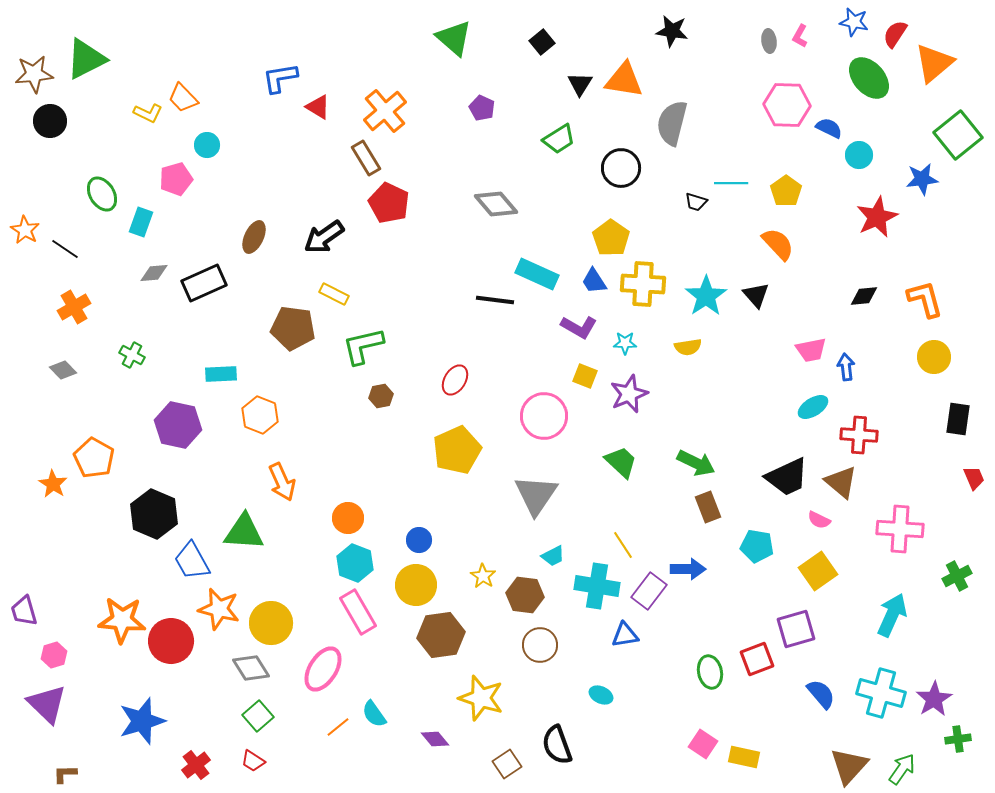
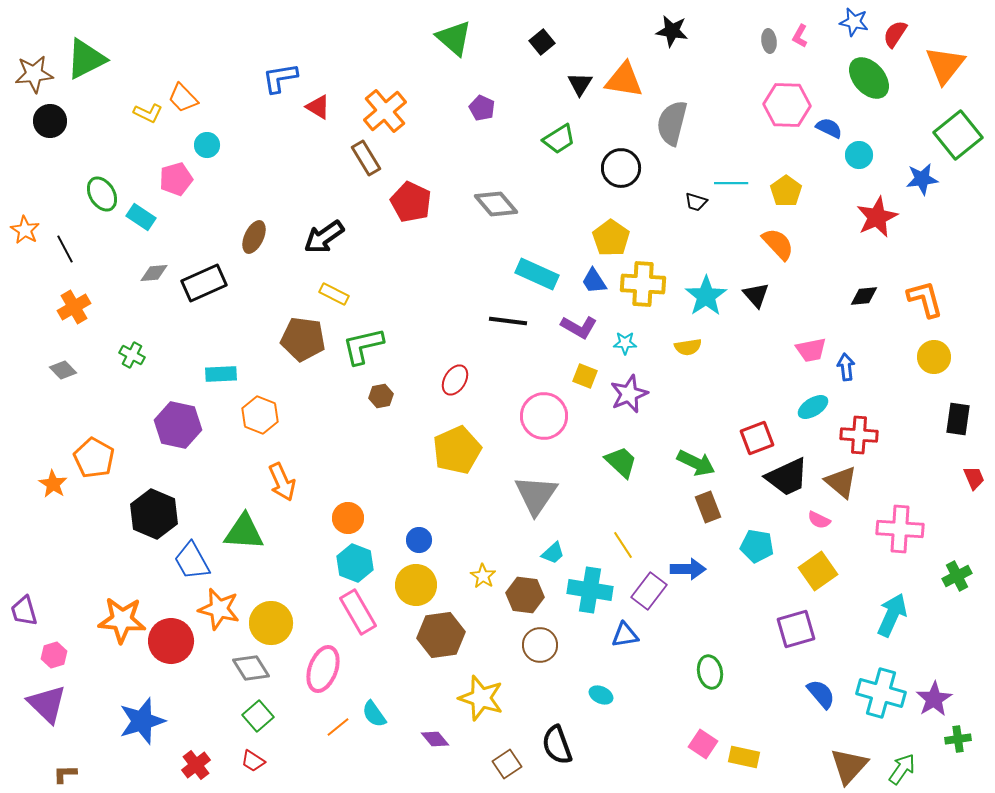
orange triangle at (934, 63): moved 11 px right, 2 px down; rotated 12 degrees counterclockwise
red pentagon at (389, 203): moved 22 px right, 1 px up
cyan rectangle at (141, 222): moved 5 px up; rotated 76 degrees counterclockwise
black line at (65, 249): rotated 28 degrees clockwise
black line at (495, 300): moved 13 px right, 21 px down
brown pentagon at (293, 328): moved 10 px right, 11 px down
cyan trapezoid at (553, 556): moved 3 px up; rotated 15 degrees counterclockwise
cyan cross at (597, 586): moved 7 px left, 4 px down
red square at (757, 659): moved 221 px up
pink ellipse at (323, 669): rotated 12 degrees counterclockwise
